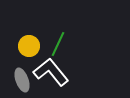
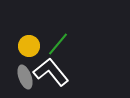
green line: rotated 15 degrees clockwise
gray ellipse: moved 3 px right, 3 px up
